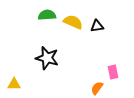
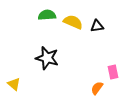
yellow triangle: rotated 40 degrees clockwise
